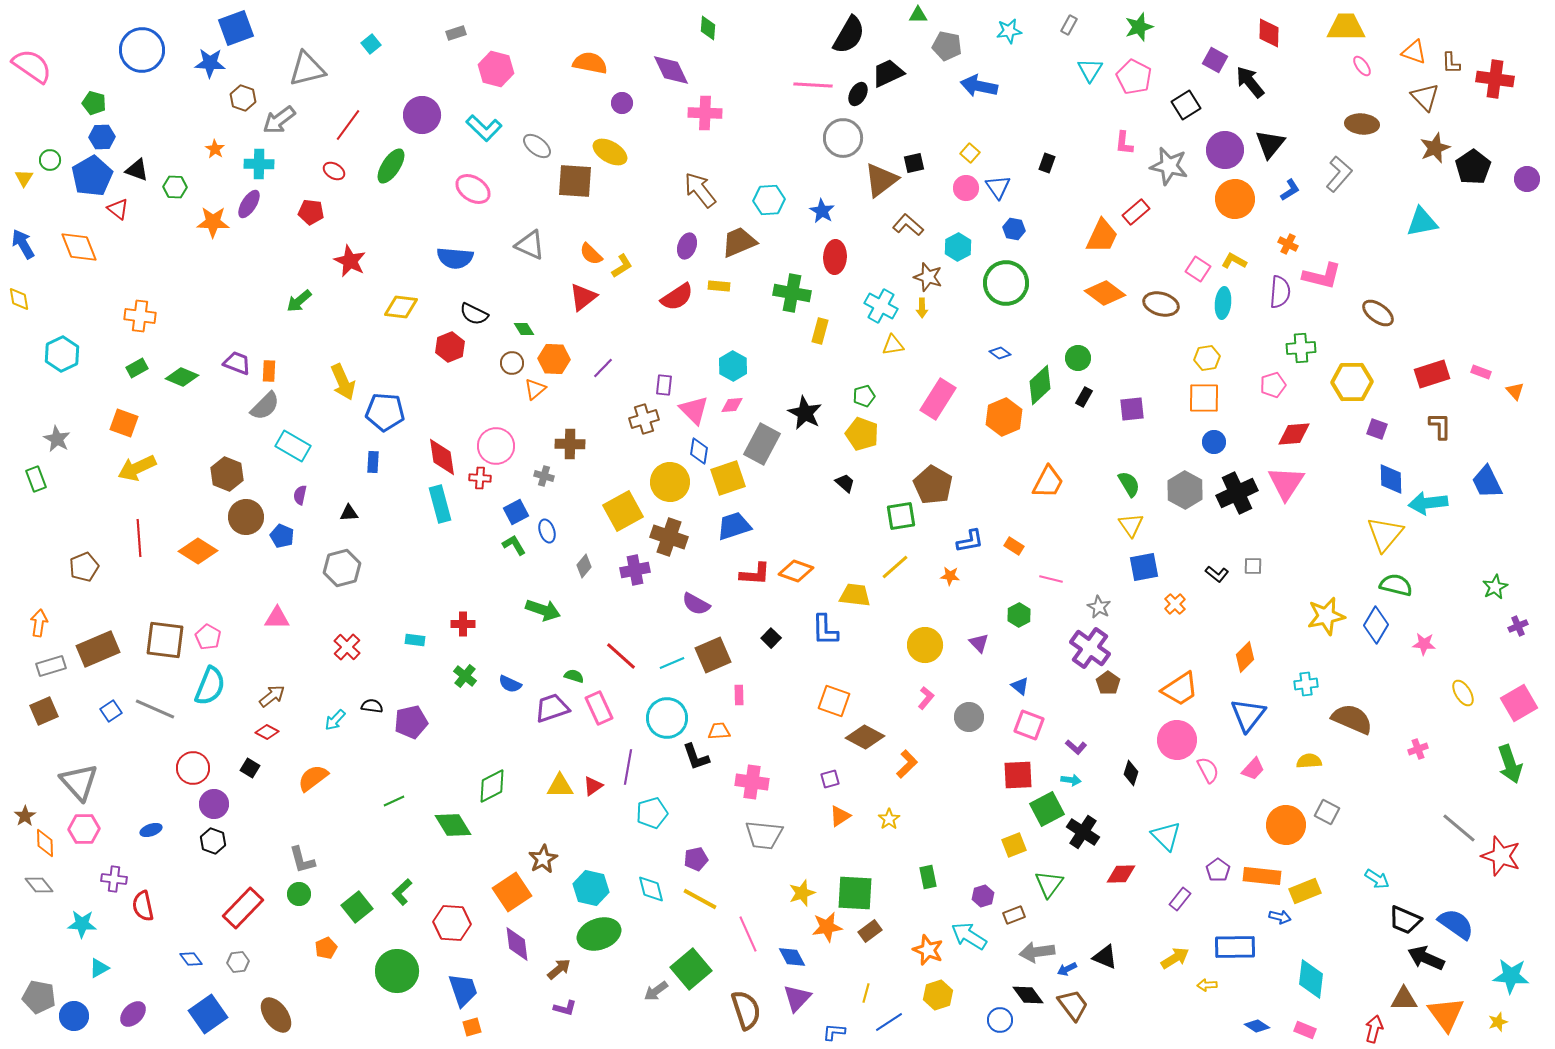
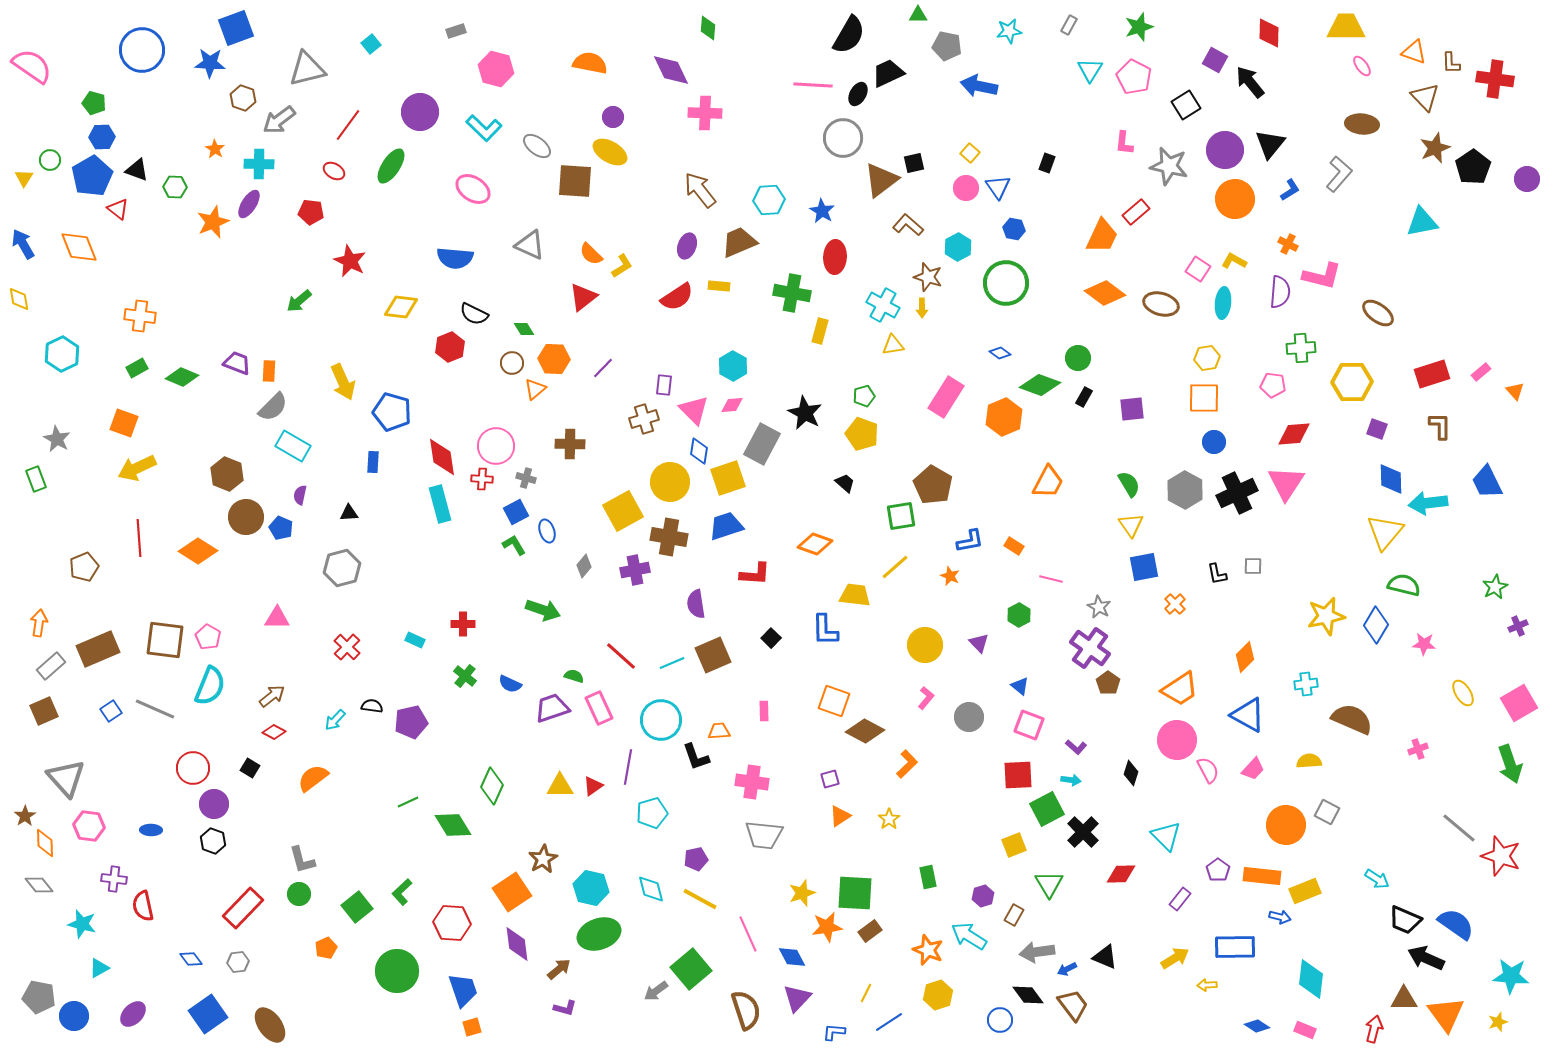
gray rectangle at (456, 33): moved 2 px up
purple circle at (622, 103): moved 9 px left, 14 px down
purple circle at (422, 115): moved 2 px left, 3 px up
orange star at (213, 222): rotated 24 degrees counterclockwise
cyan cross at (881, 306): moved 2 px right, 1 px up
pink rectangle at (1481, 372): rotated 60 degrees counterclockwise
green diamond at (1040, 385): rotated 63 degrees clockwise
pink pentagon at (1273, 385): rotated 25 degrees clockwise
pink rectangle at (938, 399): moved 8 px right, 2 px up
gray semicircle at (265, 406): moved 8 px right, 1 px down
blue pentagon at (385, 412): moved 7 px right; rotated 12 degrees clockwise
gray cross at (544, 476): moved 18 px left, 2 px down
red cross at (480, 478): moved 2 px right, 1 px down
blue trapezoid at (734, 526): moved 8 px left
yellow triangle at (1385, 534): moved 2 px up
blue pentagon at (282, 536): moved 1 px left, 8 px up
brown cross at (669, 537): rotated 9 degrees counterclockwise
orange diamond at (796, 571): moved 19 px right, 27 px up
black L-shape at (1217, 574): rotated 40 degrees clockwise
orange star at (950, 576): rotated 18 degrees clockwise
green semicircle at (1396, 585): moved 8 px right
purple semicircle at (696, 604): rotated 52 degrees clockwise
cyan rectangle at (415, 640): rotated 18 degrees clockwise
gray rectangle at (51, 666): rotated 24 degrees counterclockwise
pink rectangle at (739, 695): moved 25 px right, 16 px down
blue triangle at (1248, 715): rotated 39 degrees counterclockwise
cyan circle at (667, 718): moved 6 px left, 2 px down
red diamond at (267, 732): moved 7 px right
brown diamond at (865, 737): moved 6 px up
gray triangle at (79, 782): moved 13 px left, 4 px up
green diamond at (492, 786): rotated 39 degrees counterclockwise
green line at (394, 801): moved 14 px right, 1 px down
pink hexagon at (84, 829): moved 5 px right, 3 px up; rotated 8 degrees clockwise
blue ellipse at (151, 830): rotated 20 degrees clockwise
black cross at (1083, 832): rotated 12 degrees clockwise
green triangle at (1049, 884): rotated 8 degrees counterclockwise
brown rectangle at (1014, 915): rotated 40 degrees counterclockwise
cyan star at (82, 924): rotated 12 degrees clockwise
yellow line at (866, 993): rotated 12 degrees clockwise
brown ellipse at (276, 1015): moved 6 px left, 10 px down
